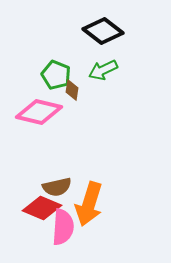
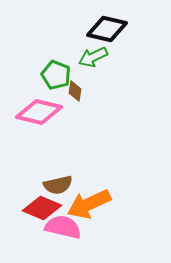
black diamond: moved 4 px right, 2 px up; rotated 24 degrees counterclockwise
green arrow: moved 10 px left, 13 px up
brown diamond: moved 3 px right, 1 px down
brown semicircle: moved 1 px right, 2 px up
orange arrow: rotated 48 degrees clockwise
pink semicircle: rotated 81 degrees counterclockwise
